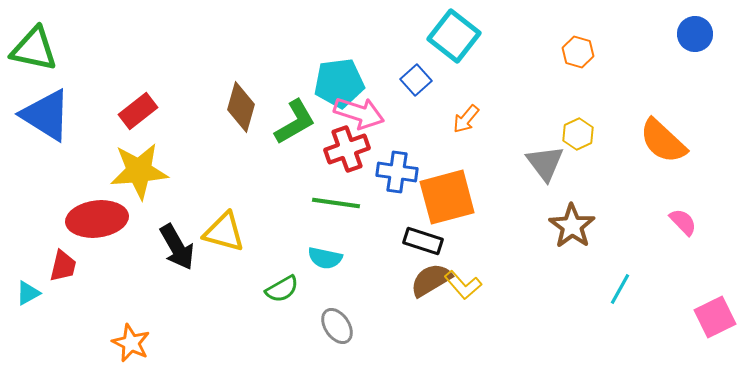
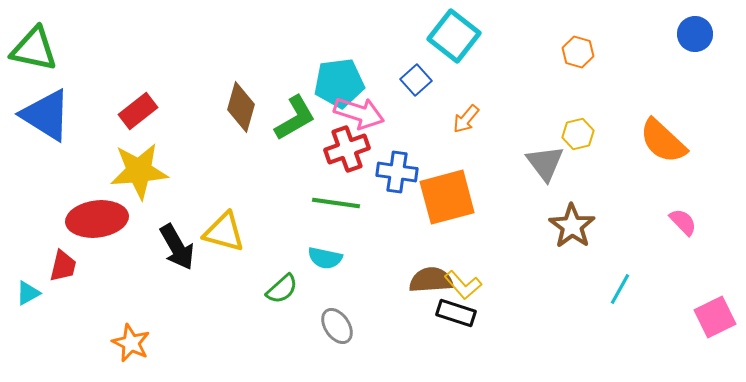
green L-shape: moved 4 px up
yellow hexagon: rotated 12 degrees clockwise
black rectangle: moved 33 px right, 72 px down
brown semicircle: rotated 27 degrees clockwise
green semicircle: rotated 12 degrees counterclockwise
